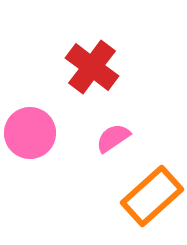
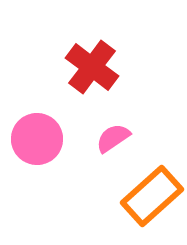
pink circle: moved 7 px right, 6 px down
